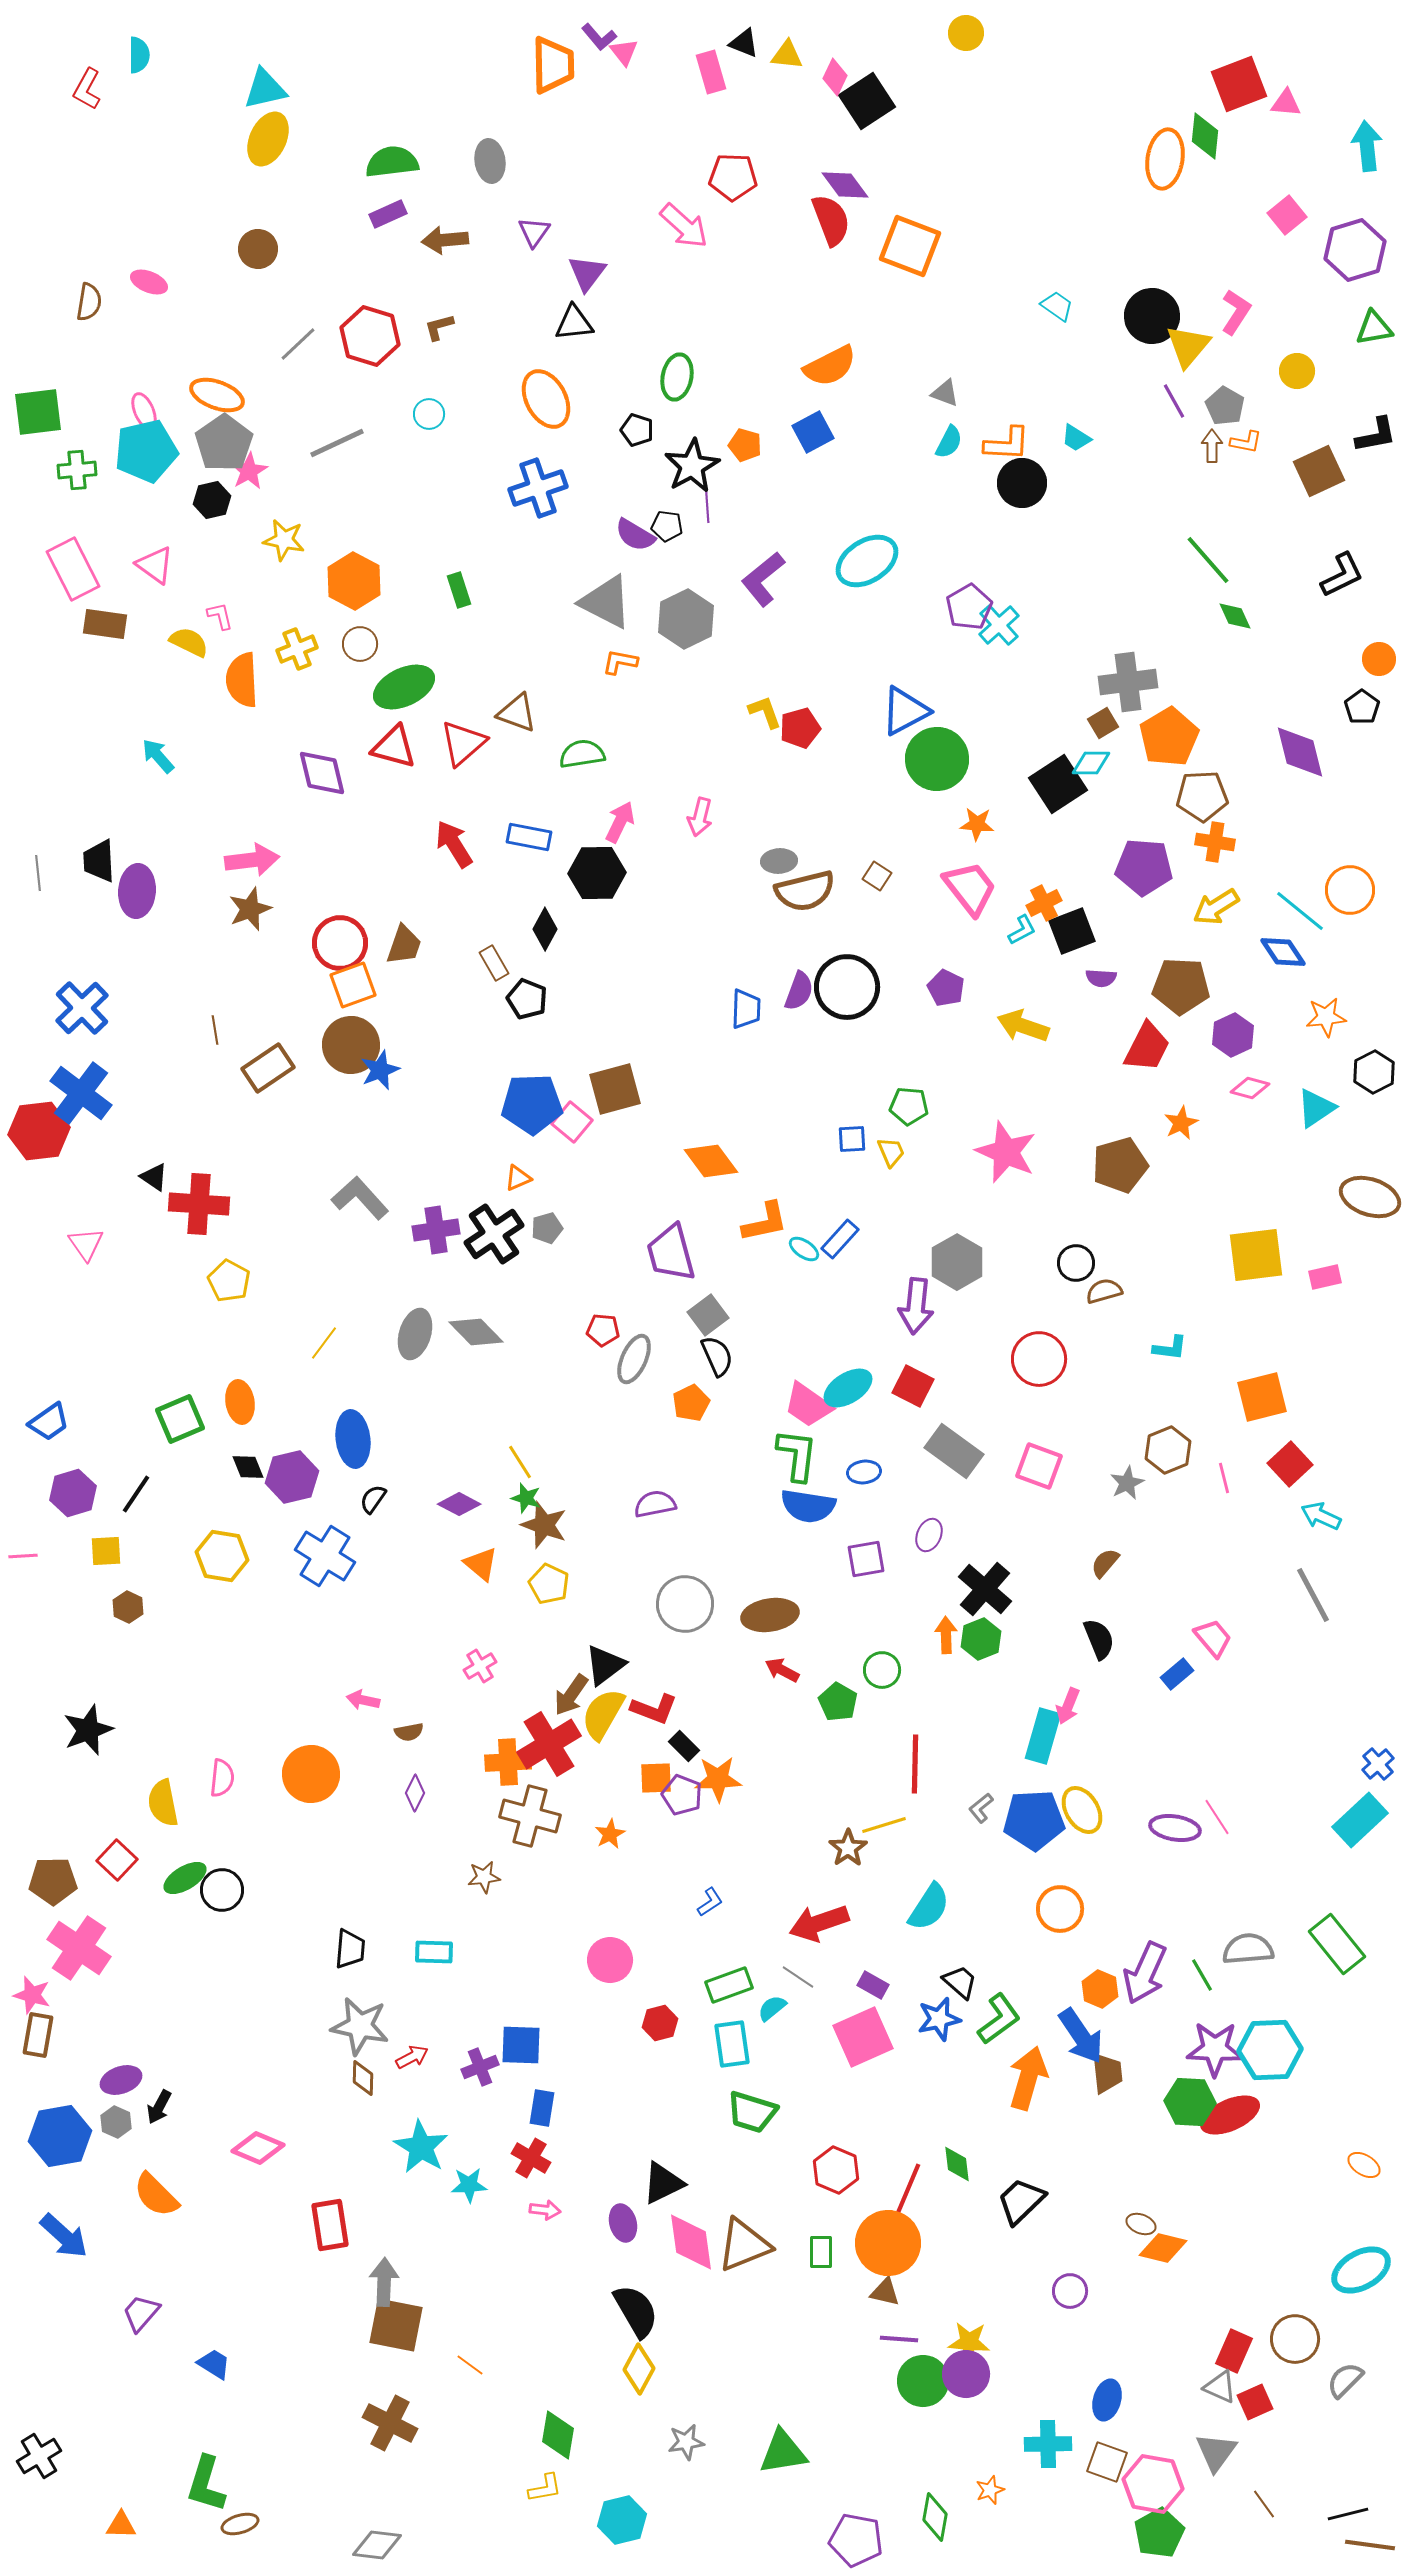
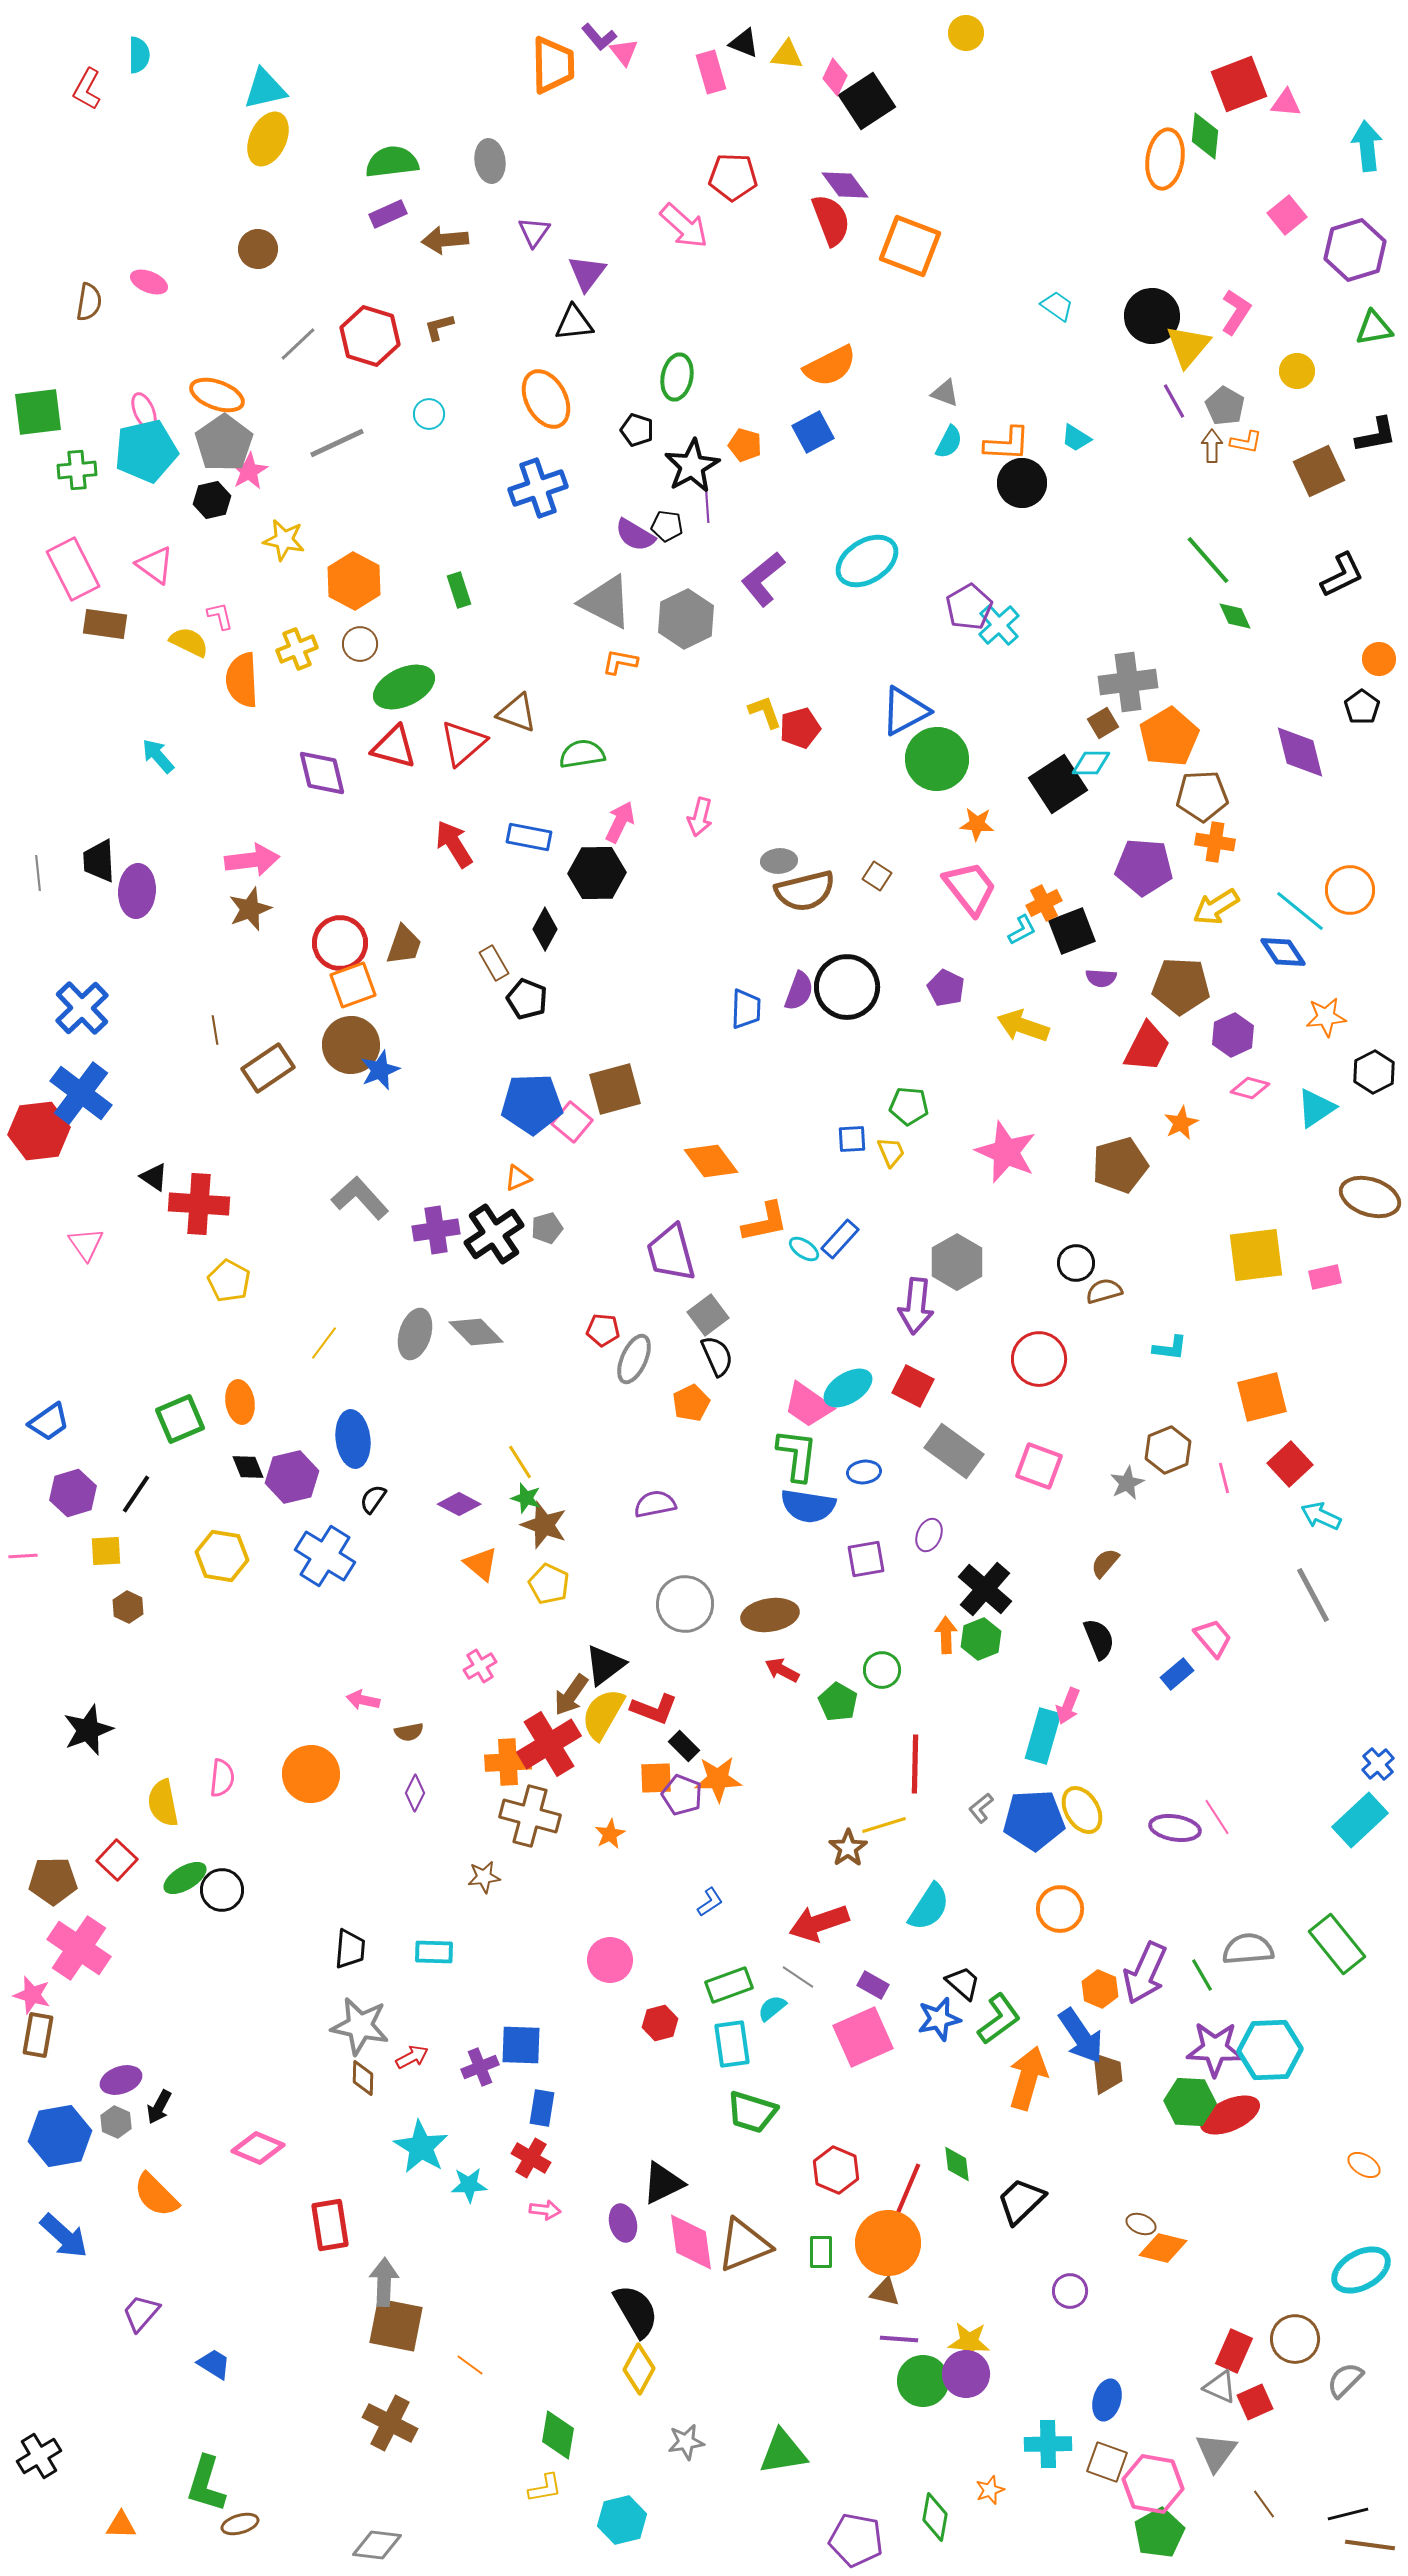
black trapezoid at (960, 1982): moved 3 px right, 1 px down
